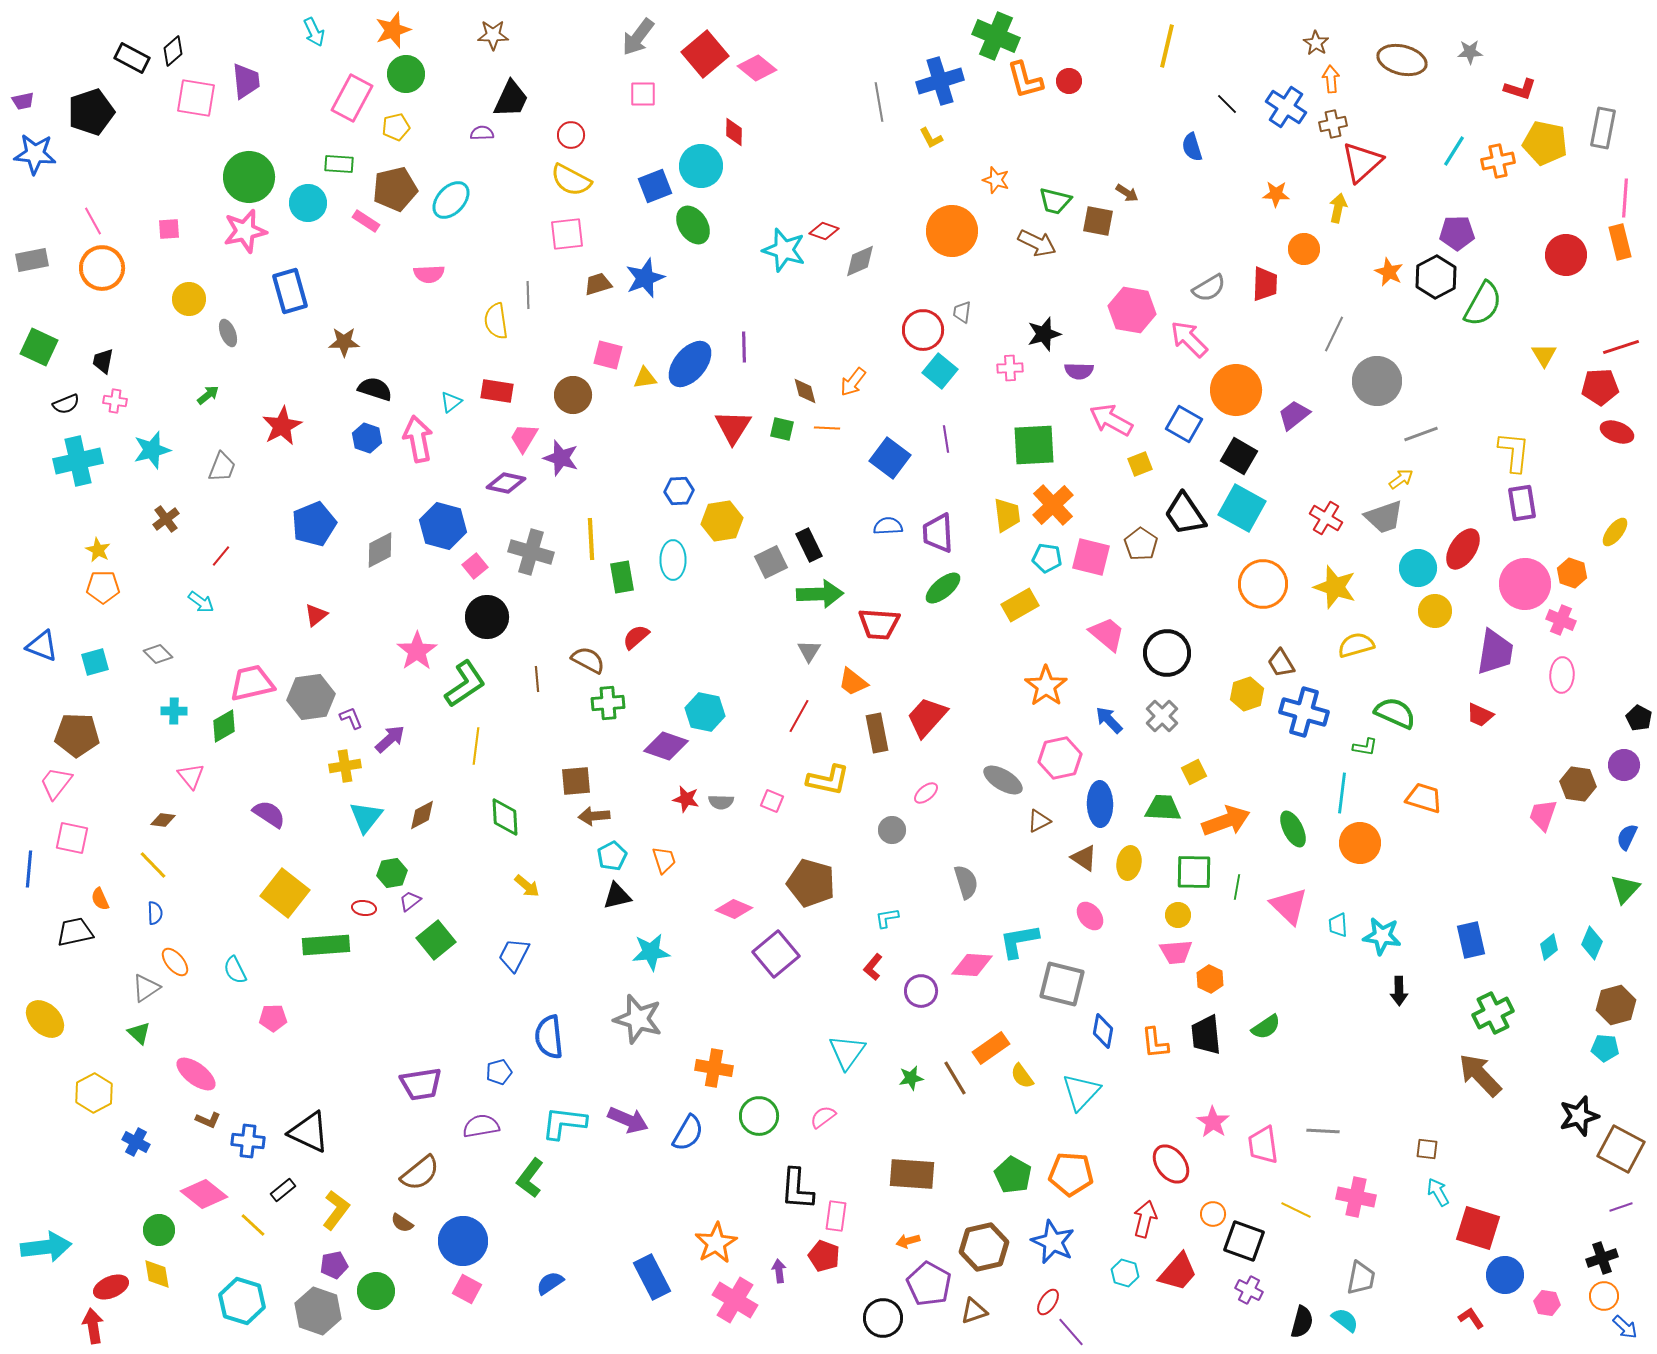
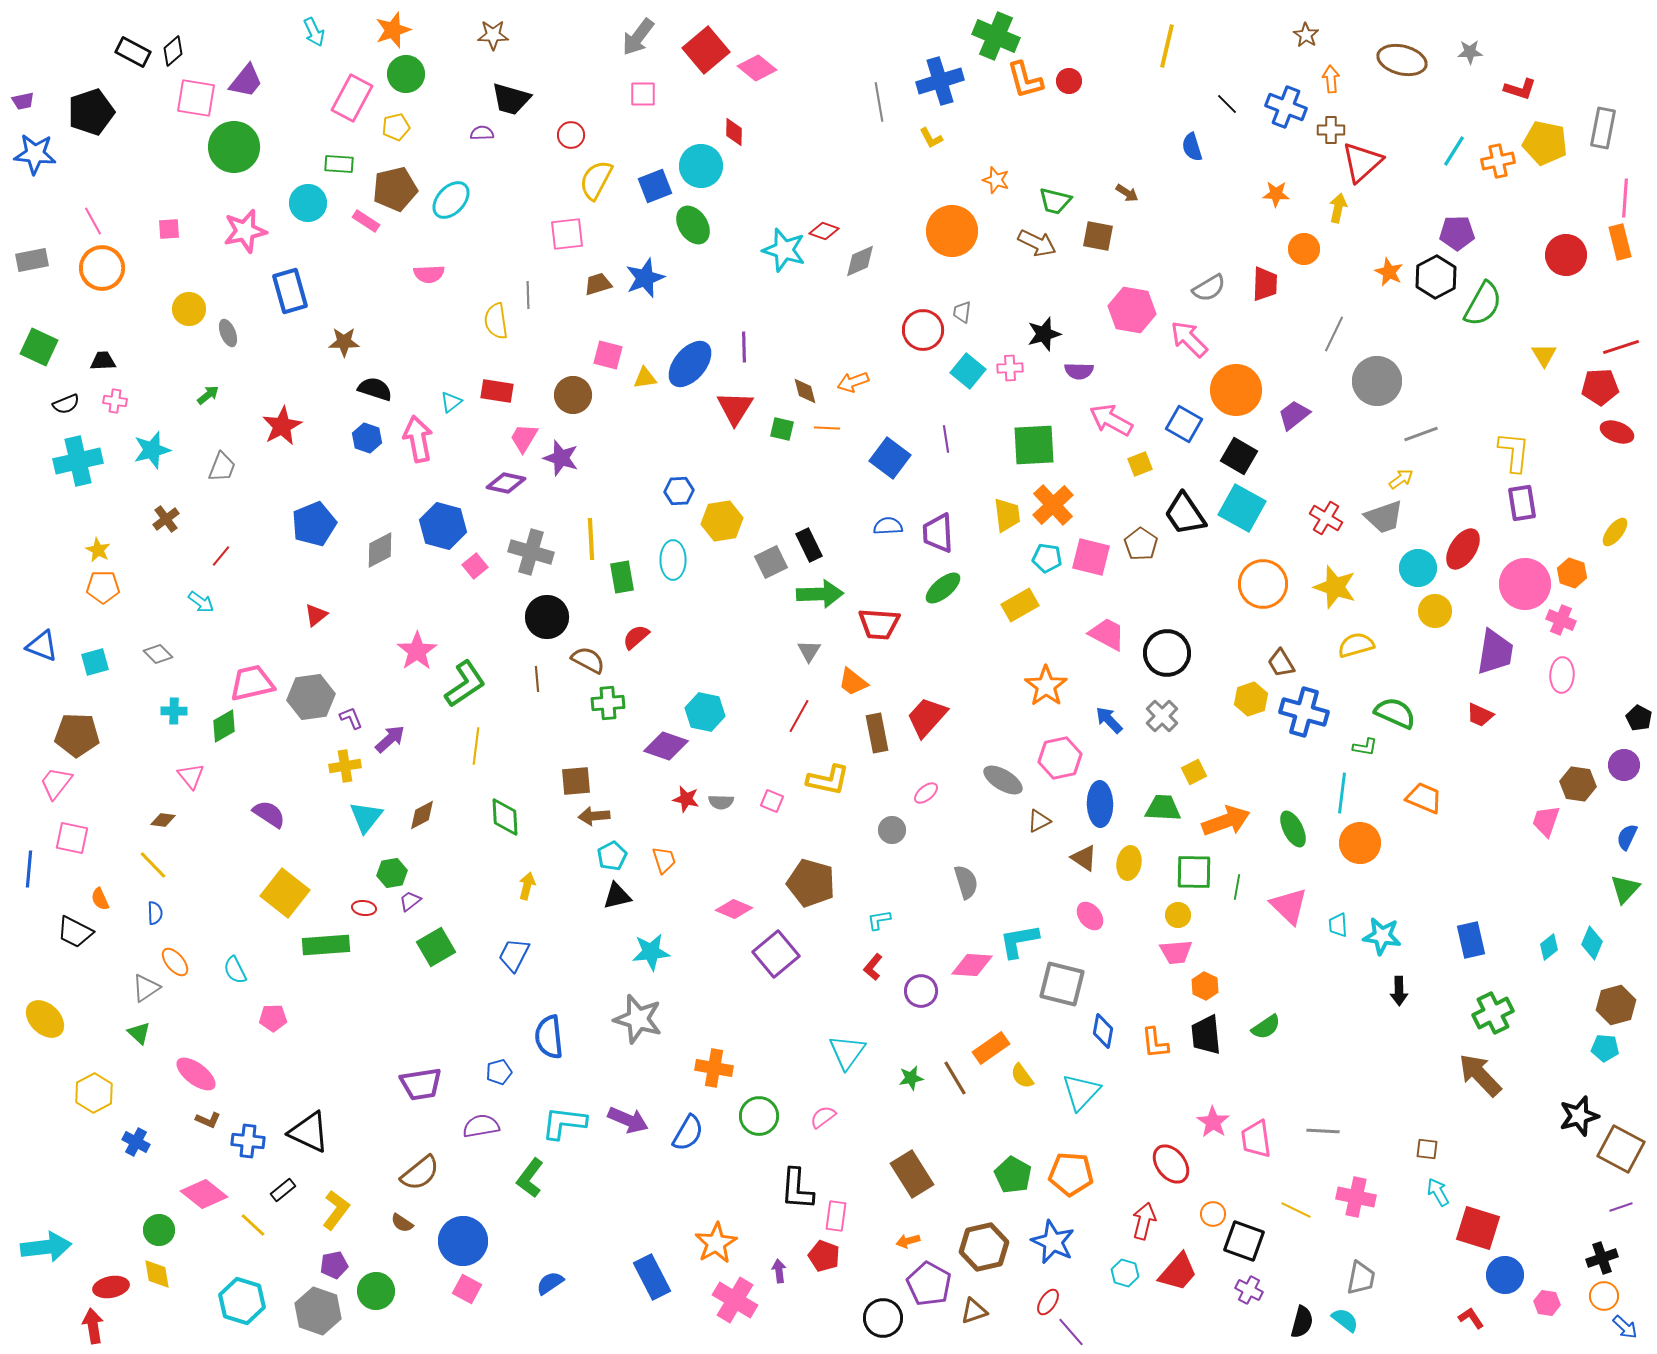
brown star at (1316, 43): moved 10 px left, 8 px up
red square at (705, 54): moved 1 px right, 4 px up
black rectangle at (132, 58): moved 1 px right, 6 px up
purple trapezoid at (246, 81): rotated 45 degrees clockwise
black trapezoid at (511, 99): rotated 81 degrees clockwise
blue cross at (1286, 107): rotated 12 degrees counterclockwise
brown cross at (1333, 124): moved 2 px left, 6 px down; rotated 12 degrees clockwise
green circle at (249, 177): moved 15 px left, 30 px up
yellow semicircle at (571, 180): moved 25 px right; rotated 90 degrees clockwise
brown square at (1098, 221): moved 15 px down
yellow circle at (189, 299): moved 10 px down
black trapezoid at (103, 361): rotated 76 degrees clockwise
cyan square at (940, 371): moved 28 px right
orange arrow at (853, 382): rotated 32 degrees clockwise
red triangle at (733, 427): moved 2 px right, 19 px up
black circle at (487, 617): moved 60 px right
pink trapezoid at (1107, 634): rotated 12 degrees counterclockwise
yellow hexagon at (1247, 694): moved 4 px right, 5 px down
orange trapezoid at (1424, 798): rotated 6 degrees clockwise
pink trapezoid at (1543, 815): moved 3 px right, 6 px down
yellow arrow at (527, 886): rotated 116 degrees counterclockwise
cyan L-shape at (887, 918): moved 8 px left, 2 px down
black trapezoid at (75, 932): rotated 141 degrees counterclockwise
green square at (436, 940): moved 7 px down; rotated 9 degrees clockwise
orange hexagon at (1210, 979): moved 5 px left, 7 px down
pink trapezoid at (1263, 1145): moved 7 px left, 6 px up
brown rectangle at (912, 1174): rotated 54 degrees clockwise
red arrow at (1145, 1219): moved 1 px left, 2 px down
red ellipse at (111, 1287): rotated 12 degrees clockwise
